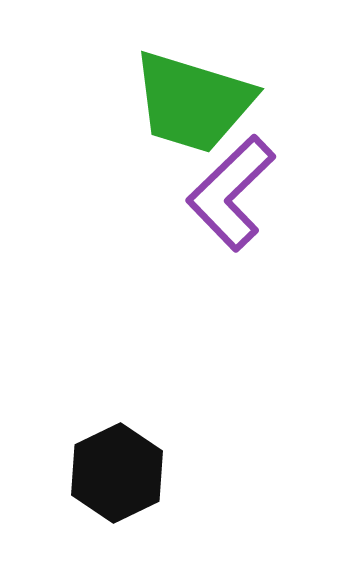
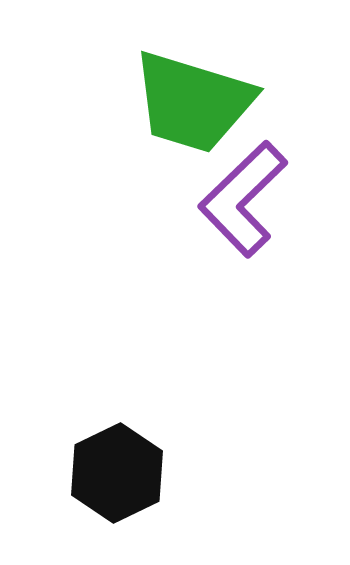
purple L-shape: moved 12 px right, 6 px down
